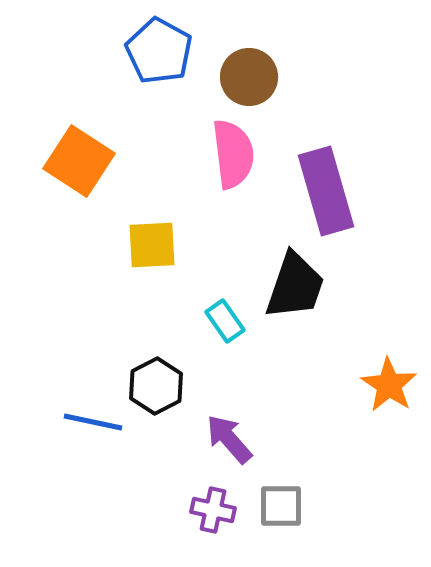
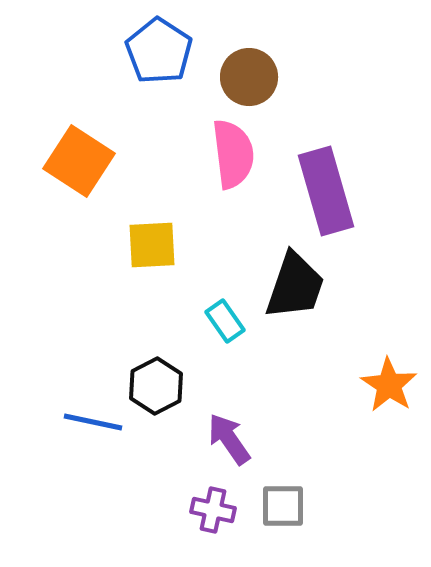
blue pentagon: rotated 4 degrees clockwise
purple arrow: rotated 6 degrees clockwise
gray square: moved 2 px right
